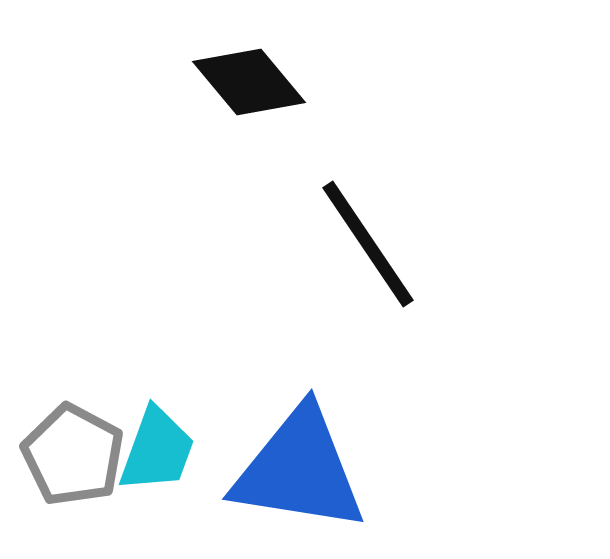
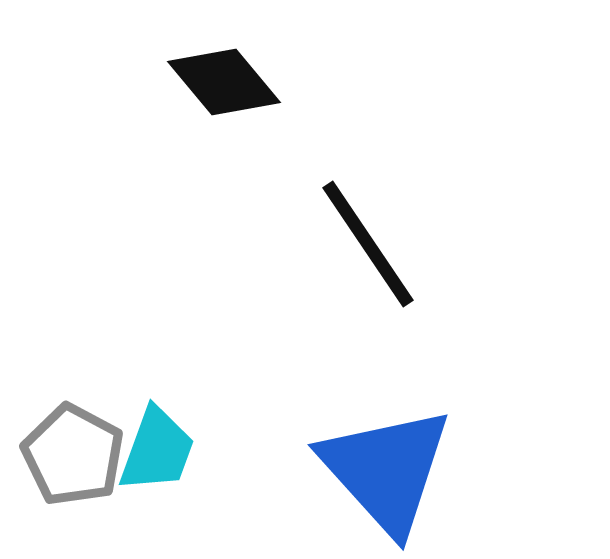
black diamond: moved 25 px left
blue triangle: moved 87 px right; rotated 39 degrees clockwise
